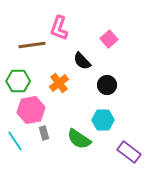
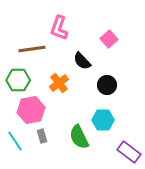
brown line: moved 4 px down
green hexagon: moved 1 px up
gray rectangle: moved 2 px left, 3 px down
green semicircle: moved 2 px up; rotated 30 degrees clockwise
